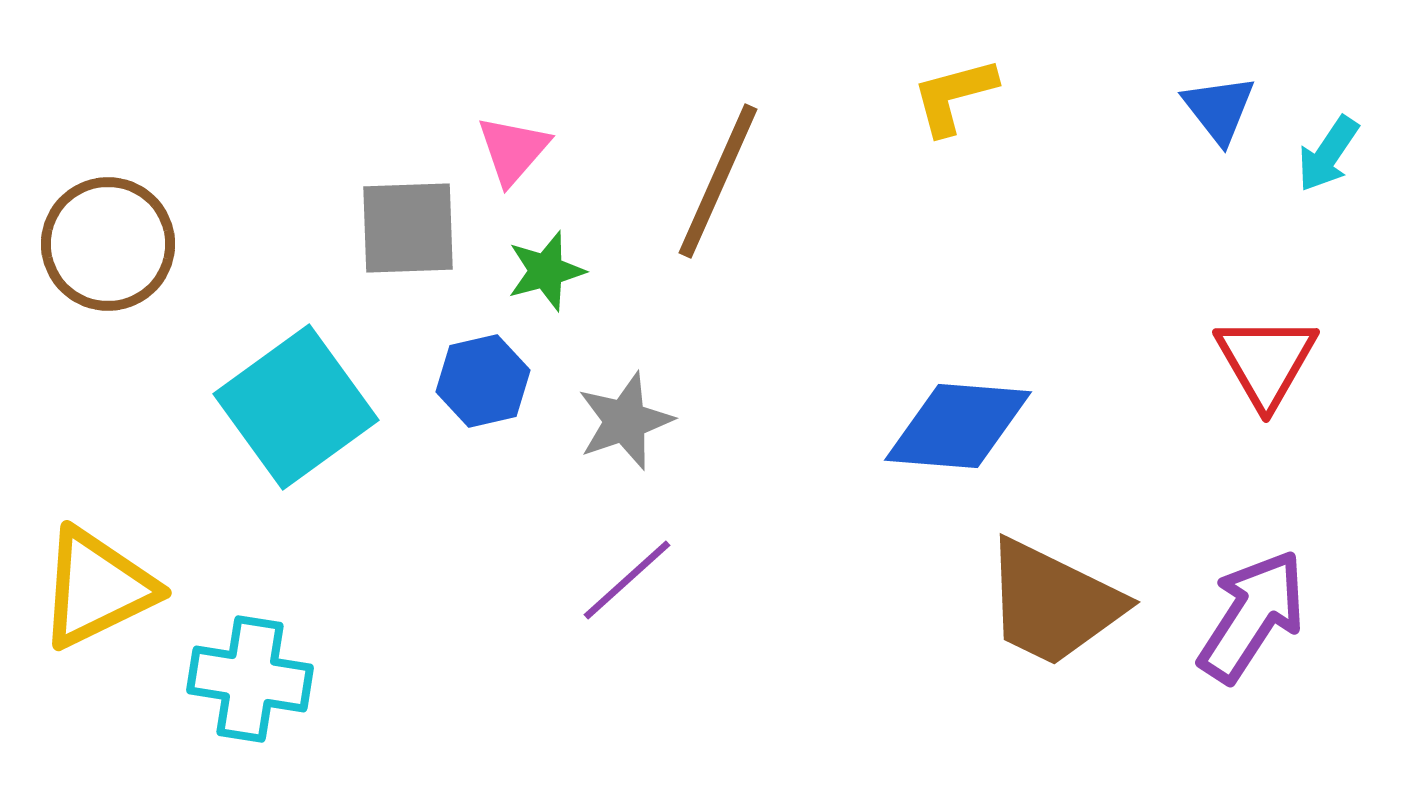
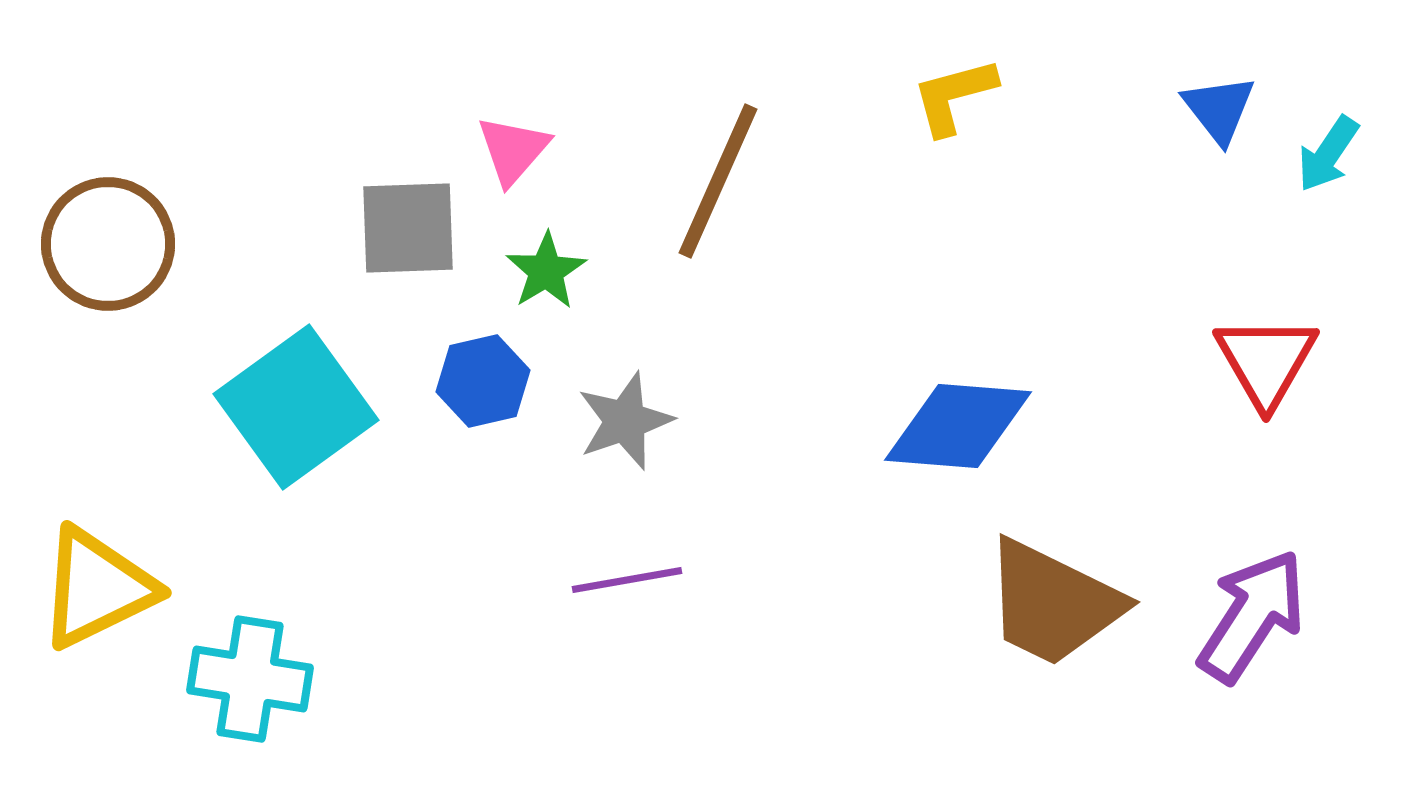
green star: rotated 16 degrees counterclockwise
purple line: rotated 32 degrees clockwise
